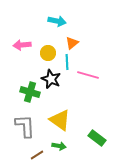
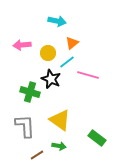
cyan line: rotated 56 degrees clockwise
